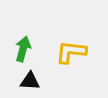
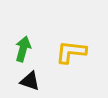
black triangle: rotated 15 degrees clockwise
